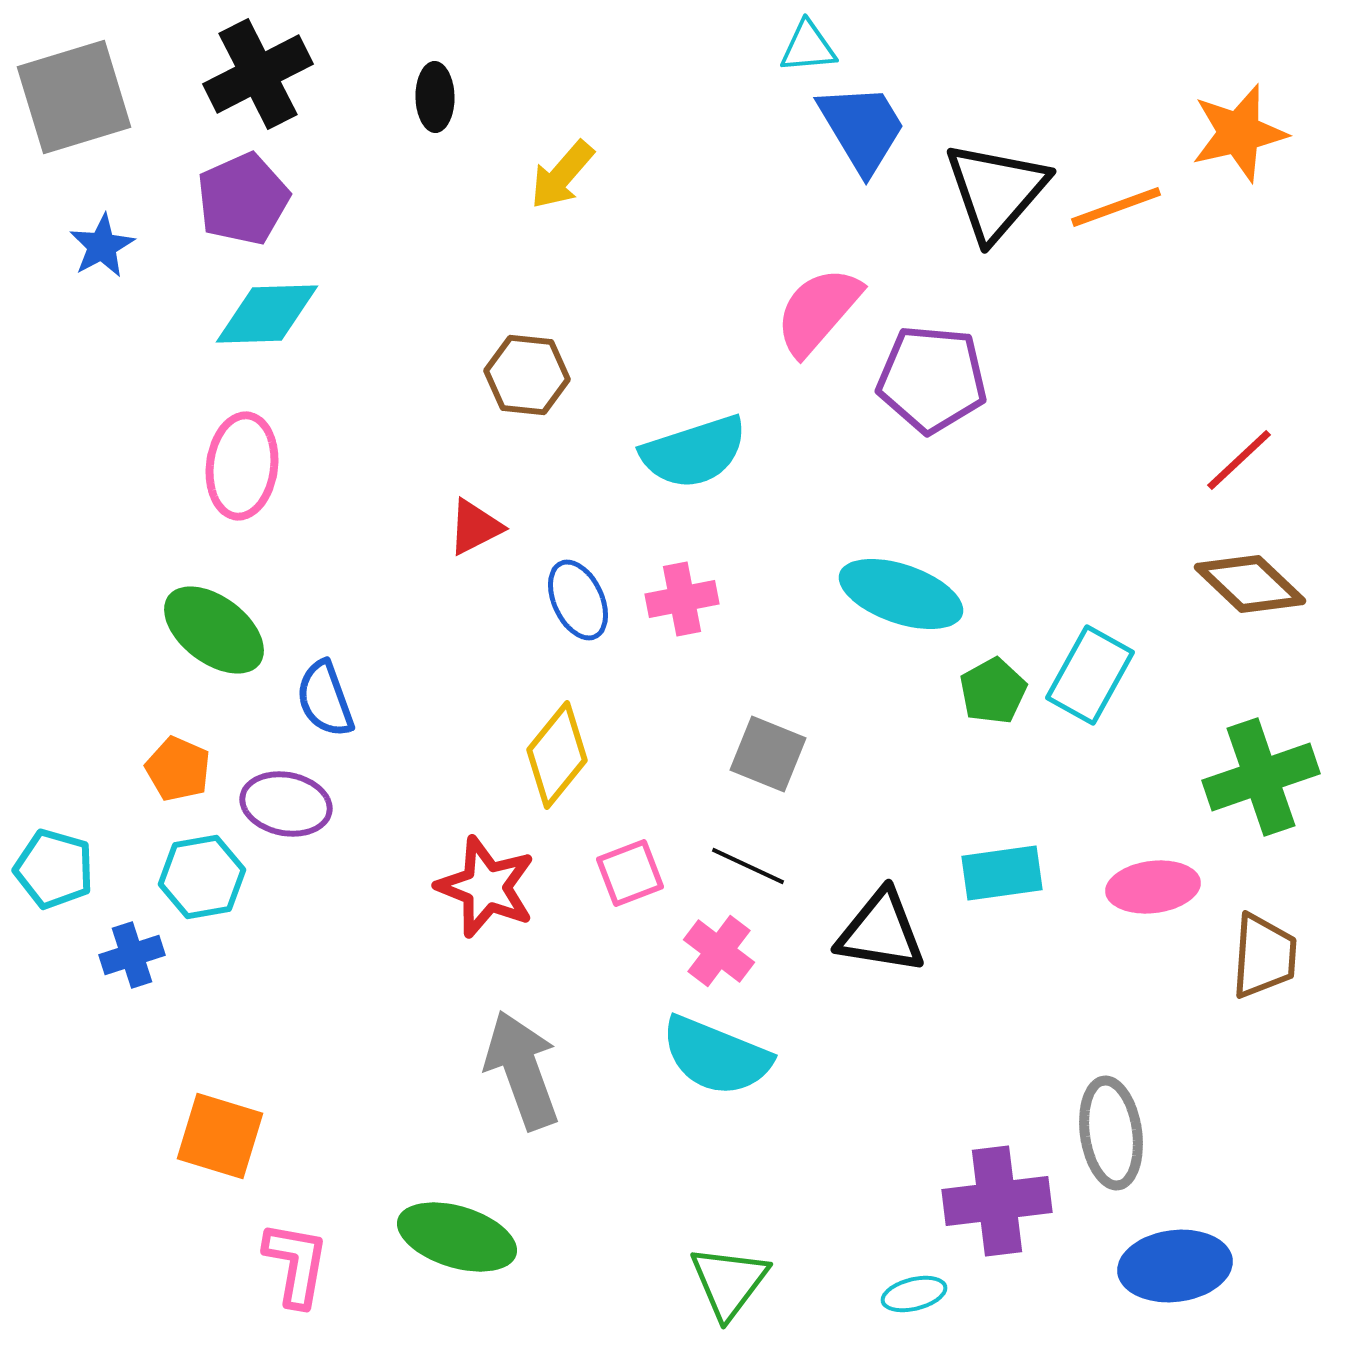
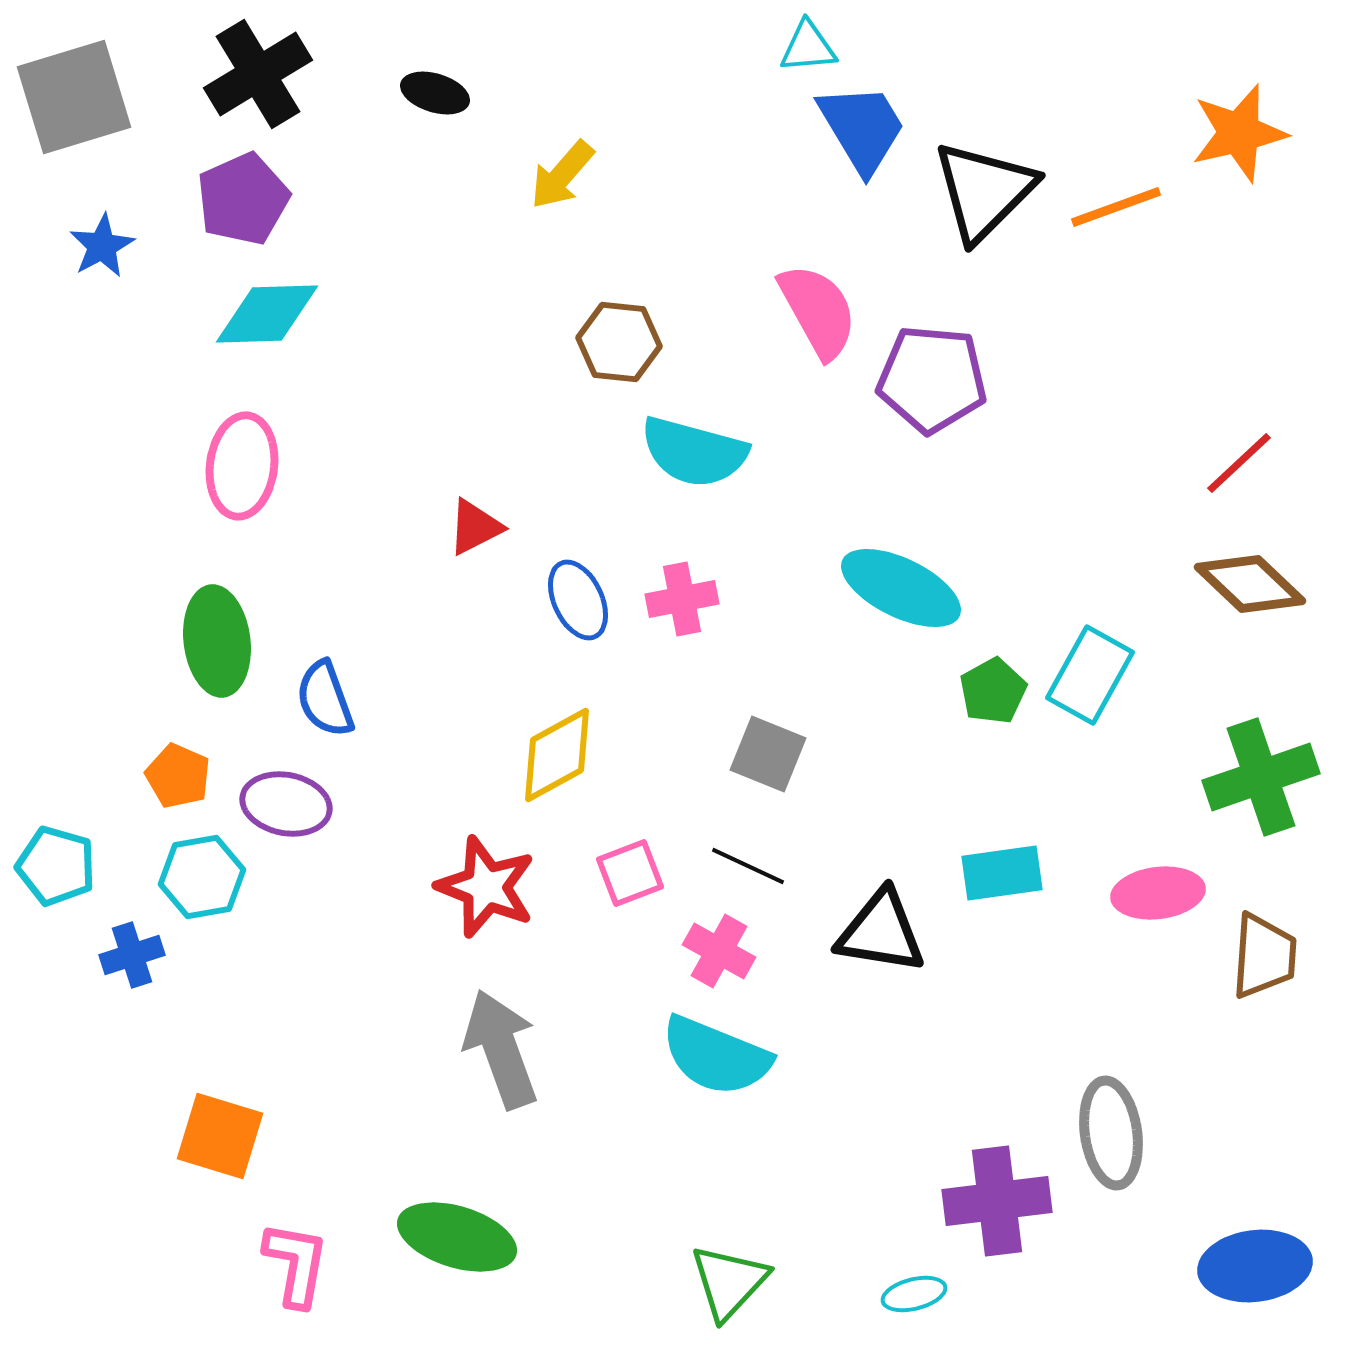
black cross at (258, 74): rotated 4 degrees counterclockwise
black ellipse at (435, 97): moved 4 px up; rotated 72 degrees counterclockwise
black triangle at (996, 191): moved 12 px left; rotated 4 degrees clockwise
pink semicircle at (818, 311): rotated 110 degrees clockwise
brown hexagon at (527, 375): moved 92 px right, 33 px up
cyan semicircle at (694, 452): rotated 33 degrees clockwise
red line at (1239, 460): moved 3 px down
cyan ellipse at (901, 594): moved 6 px up; rotated 7 degrees clockwise
green ellipse at (214, 630): moved 3 px right, 11 px down; rotated 46 degrees clockwise
yellow diamond at (557, 755): rotated 22 degrees clockwise
orange pentagon at (178, 769): moved 7 px down
cyan pentagon at (54, 869): moved 2 px right, 3 px up
pink ellipse at (1153, 887): moved 5 px right, 6 px down
pink cross at (719, 951): rotated 8 degrees counterclockwise
gray arrow at (522, 1070): moved 21 px left, 21 px up
blue ellipse at (1175, 1266): moved 80 px right
green triangle at (729, 1282): rotated 6 degrees clockwise
